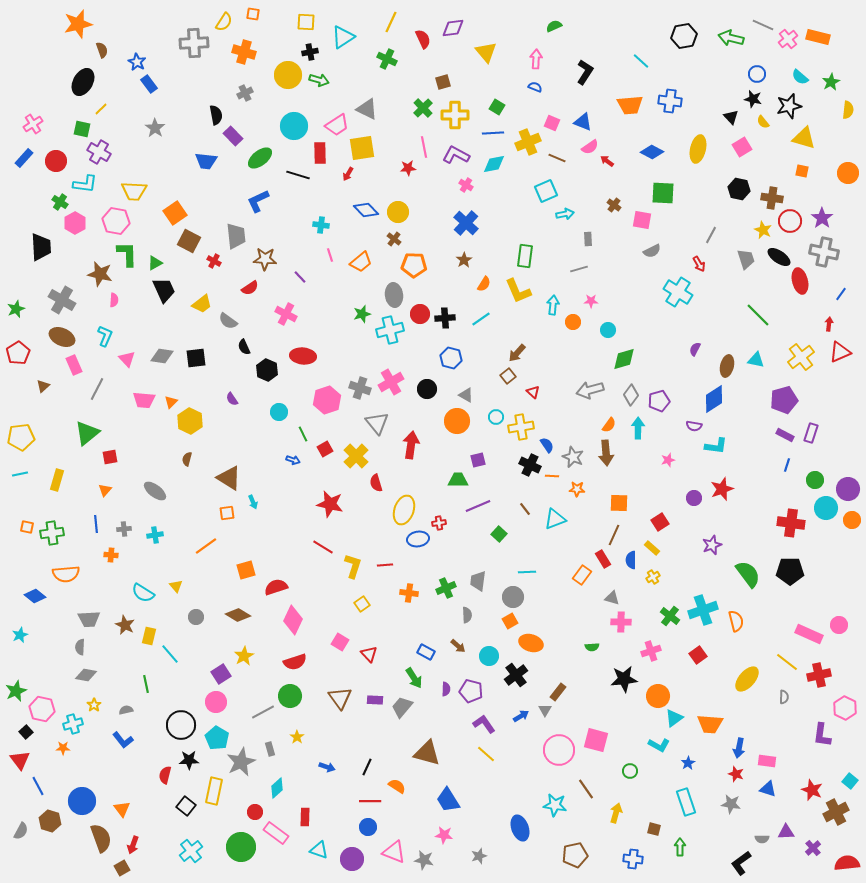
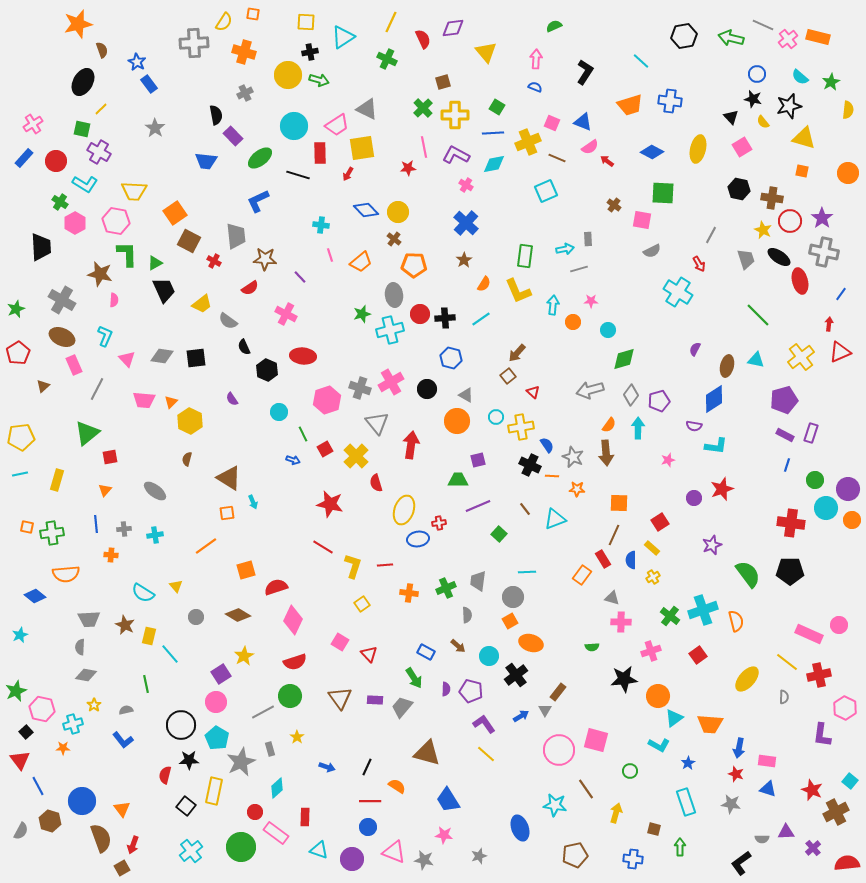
orange trapezoid at (630, 105): rotated 12 degrees counterclockwise
cyan L-shape at (85, 184): rotated 25 degrees clockwise
cyan arrow at (565, 214): moved 35 px down
